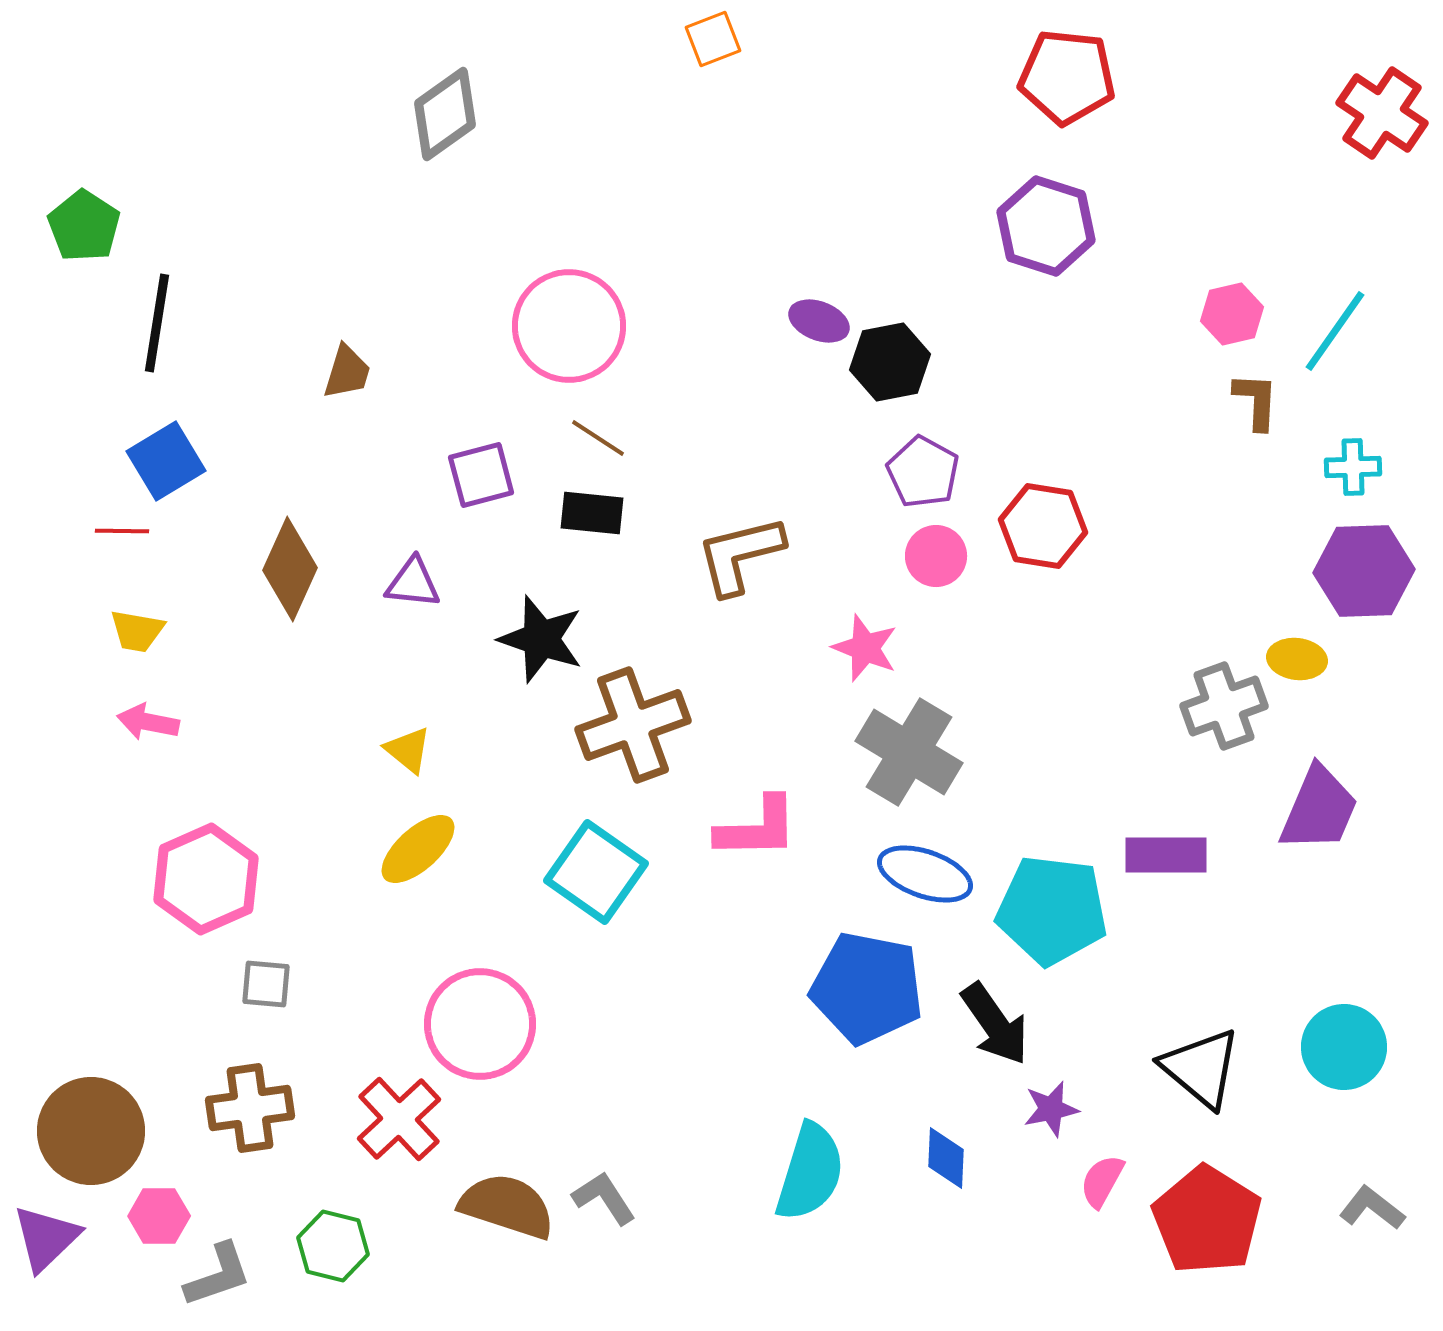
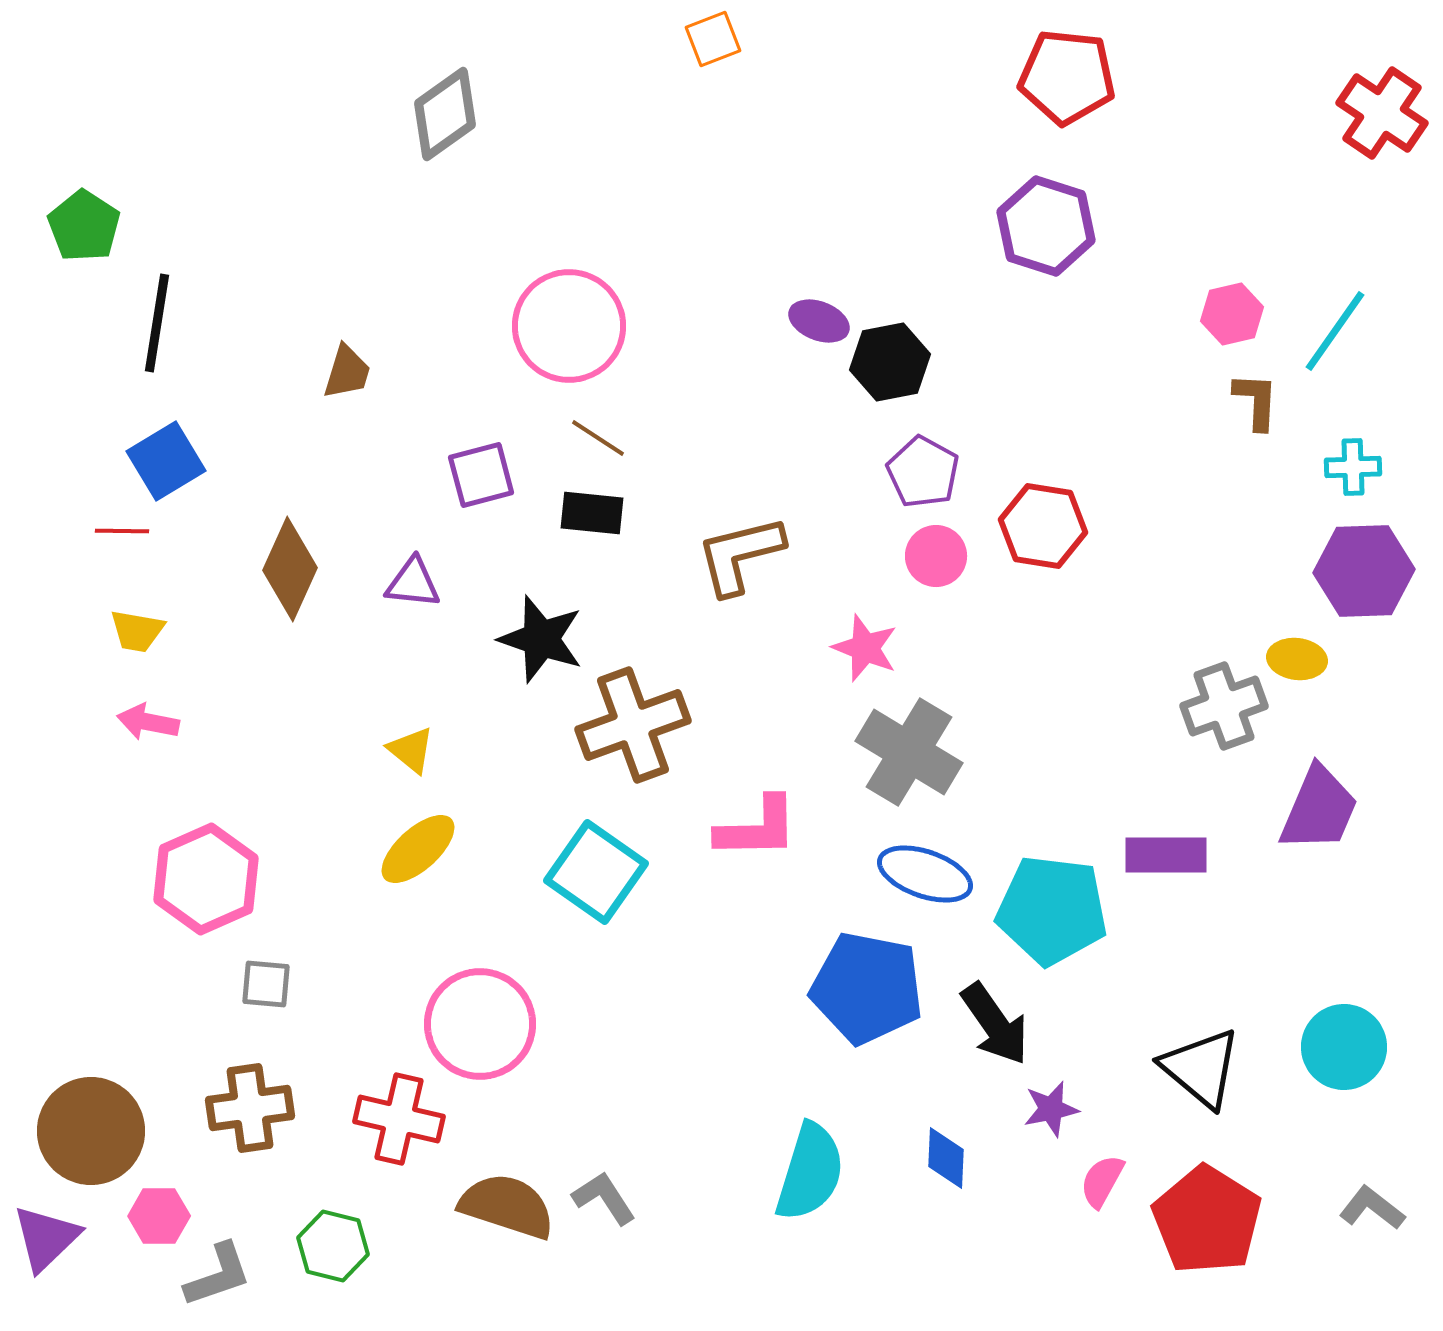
yellow triangle at (408, 750): moved 3 px right
red cross at (399, 1119): rotated 34 degrees counterclockwise
